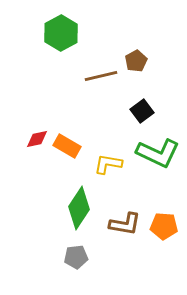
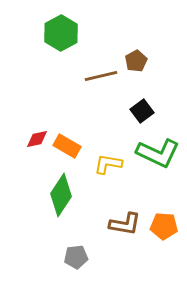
green diamond: moved 18 px left, 13 px up
